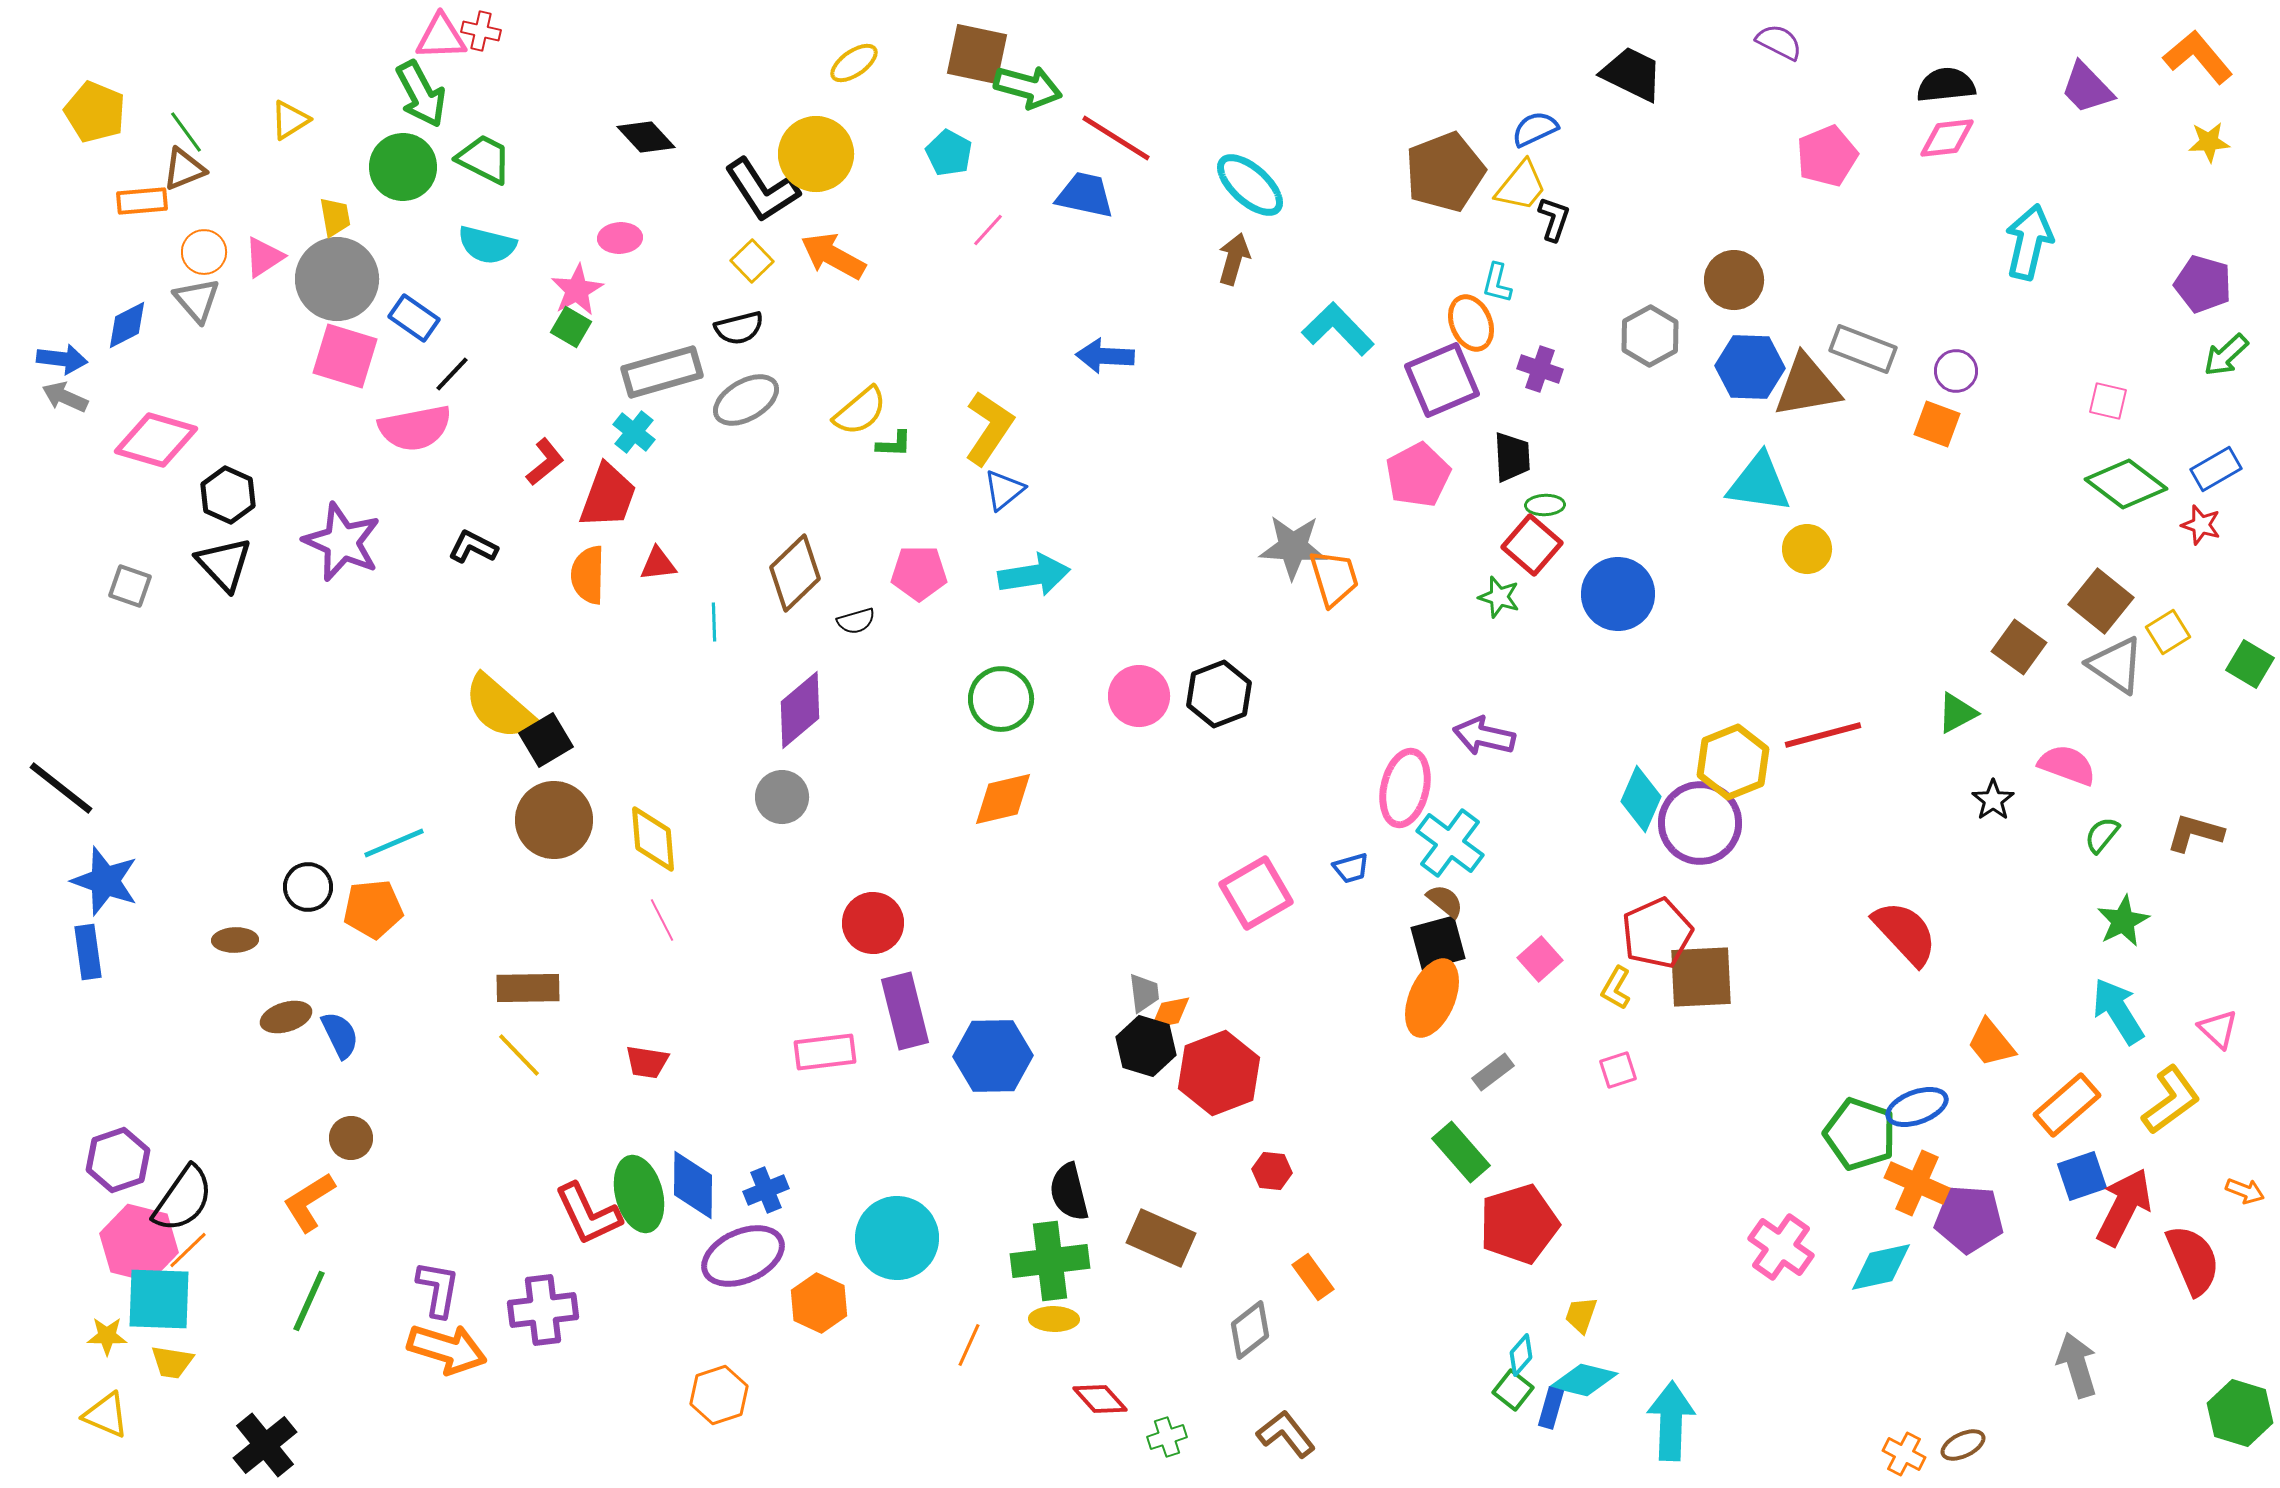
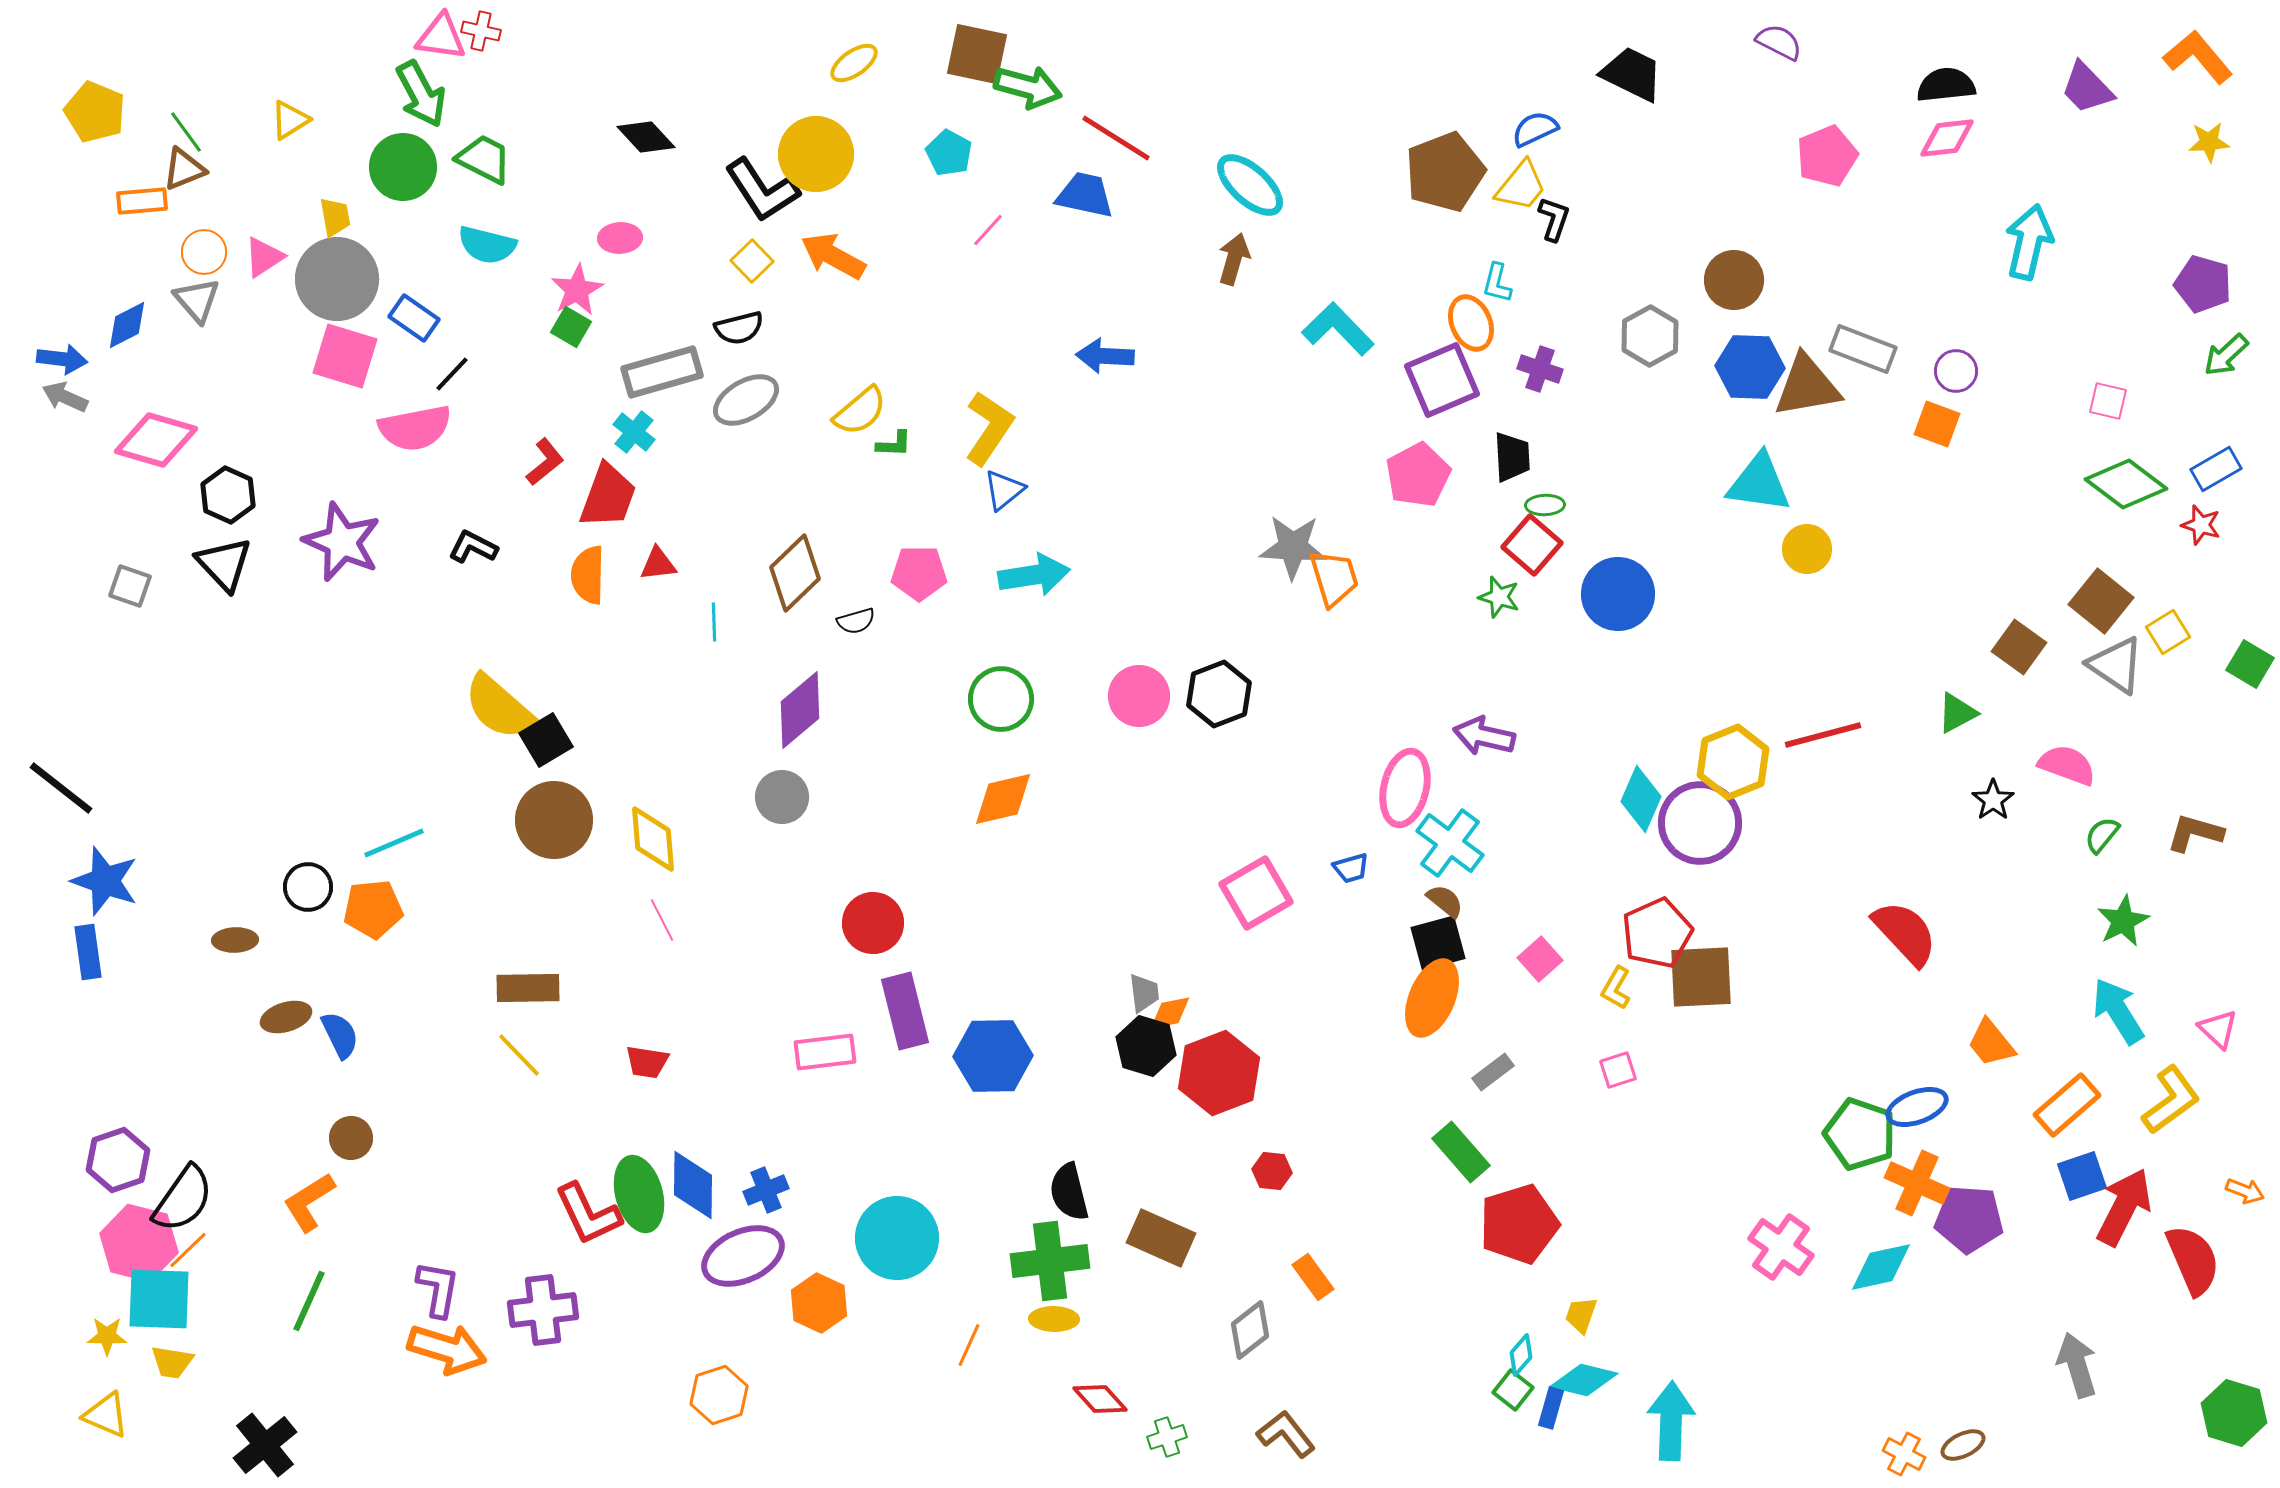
pink triangle at (441, 37): rotated 10 degrees clockwise
green hexagon at (2240, 1413): moved 6 px left
